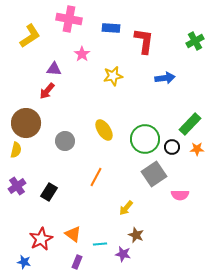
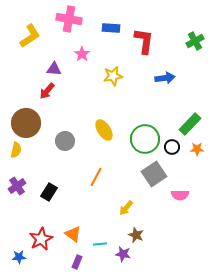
blue star: moved 5 px left, 5 px up; rotated 16 degrees counterclockwise
